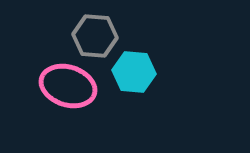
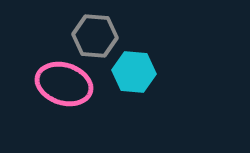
pink ellipse: moved 4 px left, 2 px up
